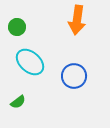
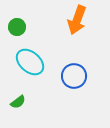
orange arrow: rotated 12 degrees clockwise
